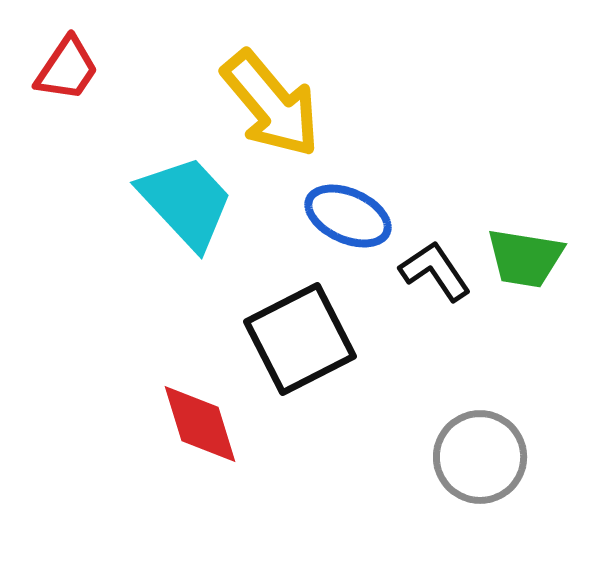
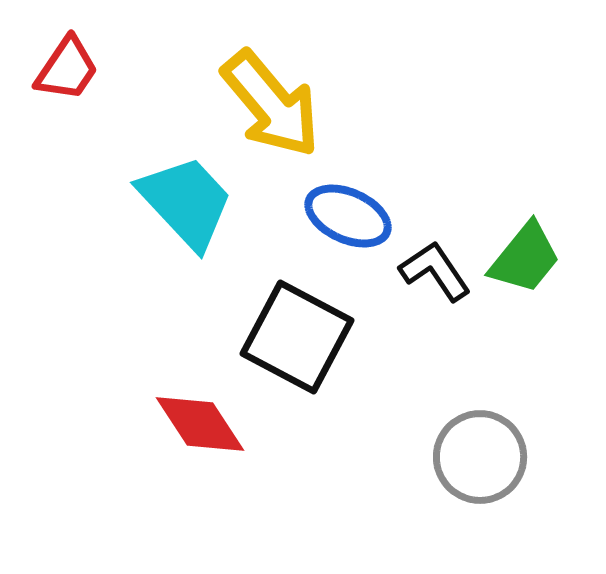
green trapezoid: rotated 60 degrees counterclockwise
black square: moved 3 px left, 2 px up; rotated 35 degrees counterclockwise
red diamond: rotated 16 degrees counterclockwise
